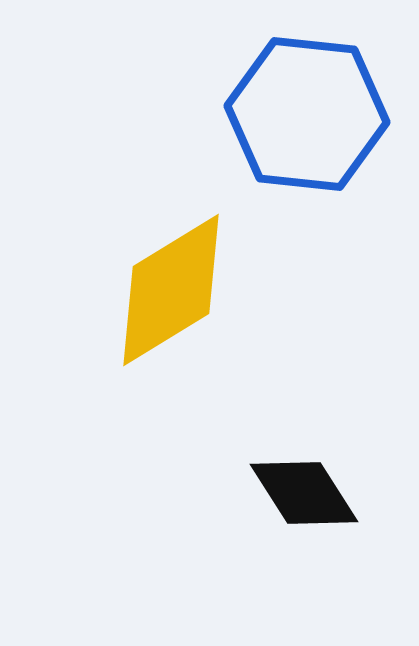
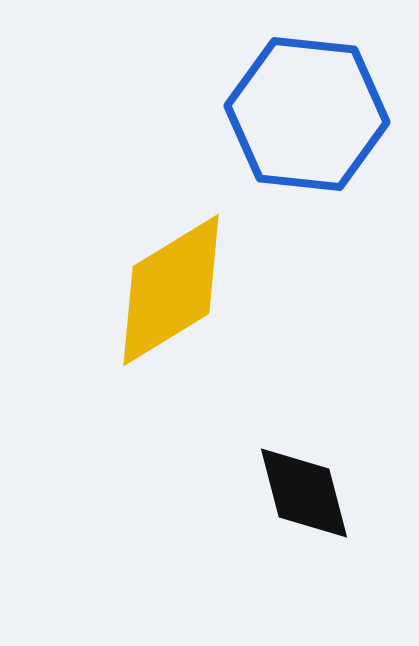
black diamond: rotated 18 degrees clockwise
